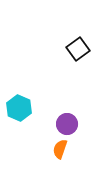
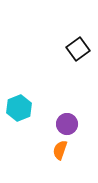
cyan hexagon: rotated 15 degrees clockwise
orange semicircle: moved 1 px down
